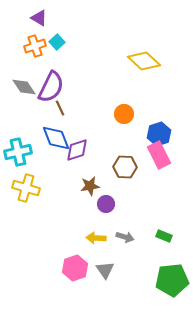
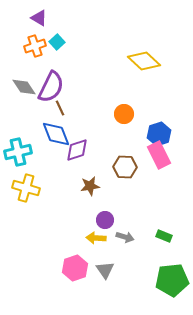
blue diamond: moved 4 px up
purple circle: moved 1 px left, 16 px down
